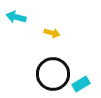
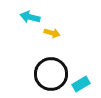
cyan arrow: moved 14 px right
black circle: moved 2 px left
